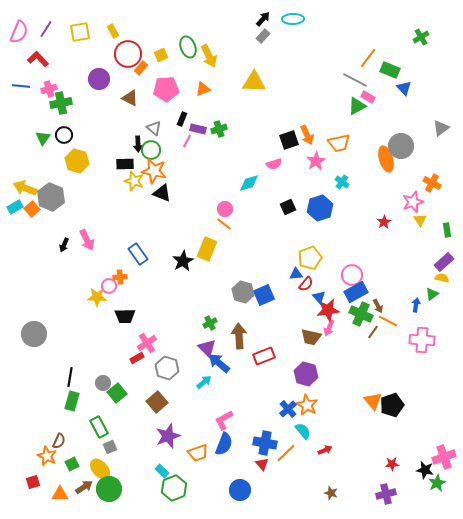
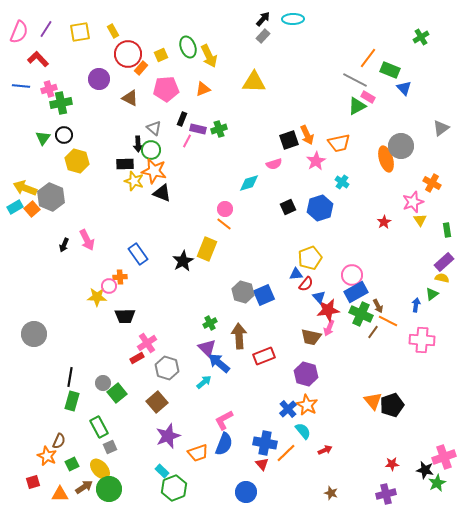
blue circle at (240, 490): moved 6 px right, 2 px down
